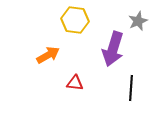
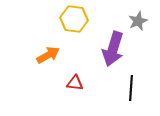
yellow hexagon: moved 1 px left, 1 px up
